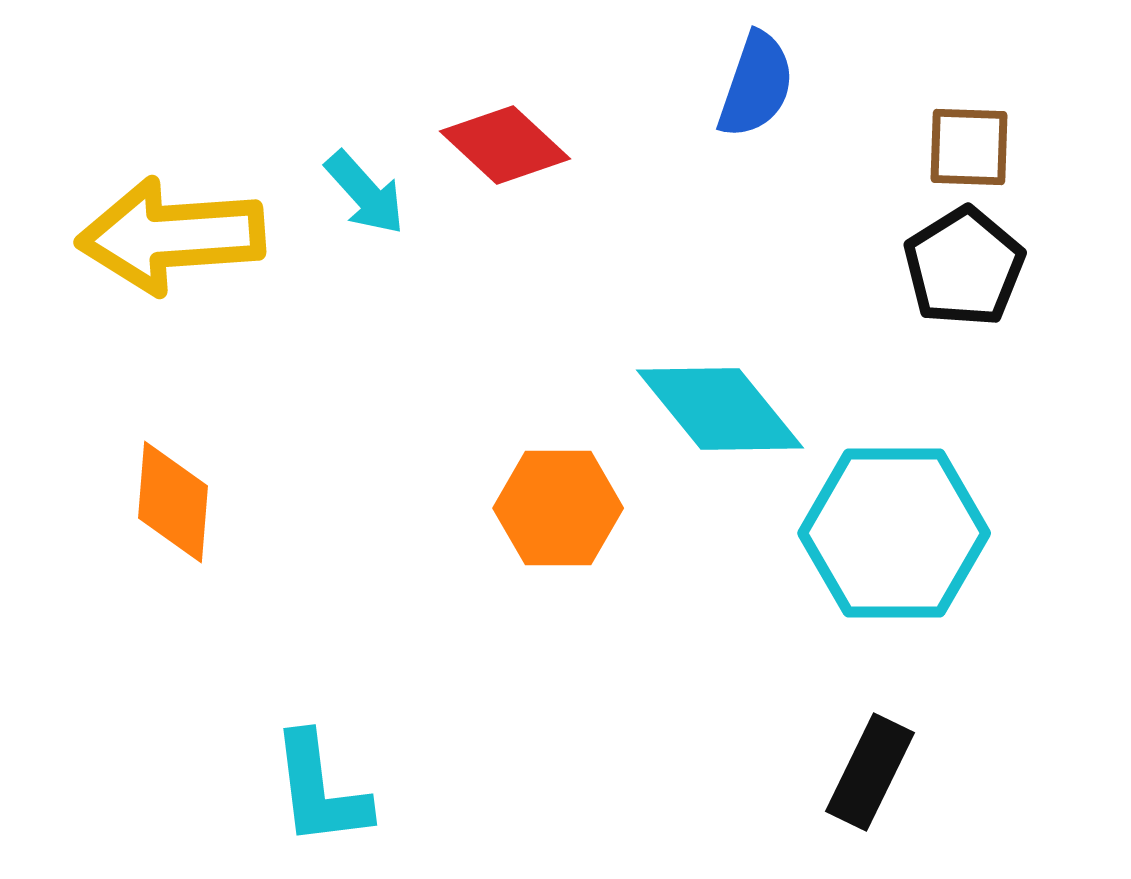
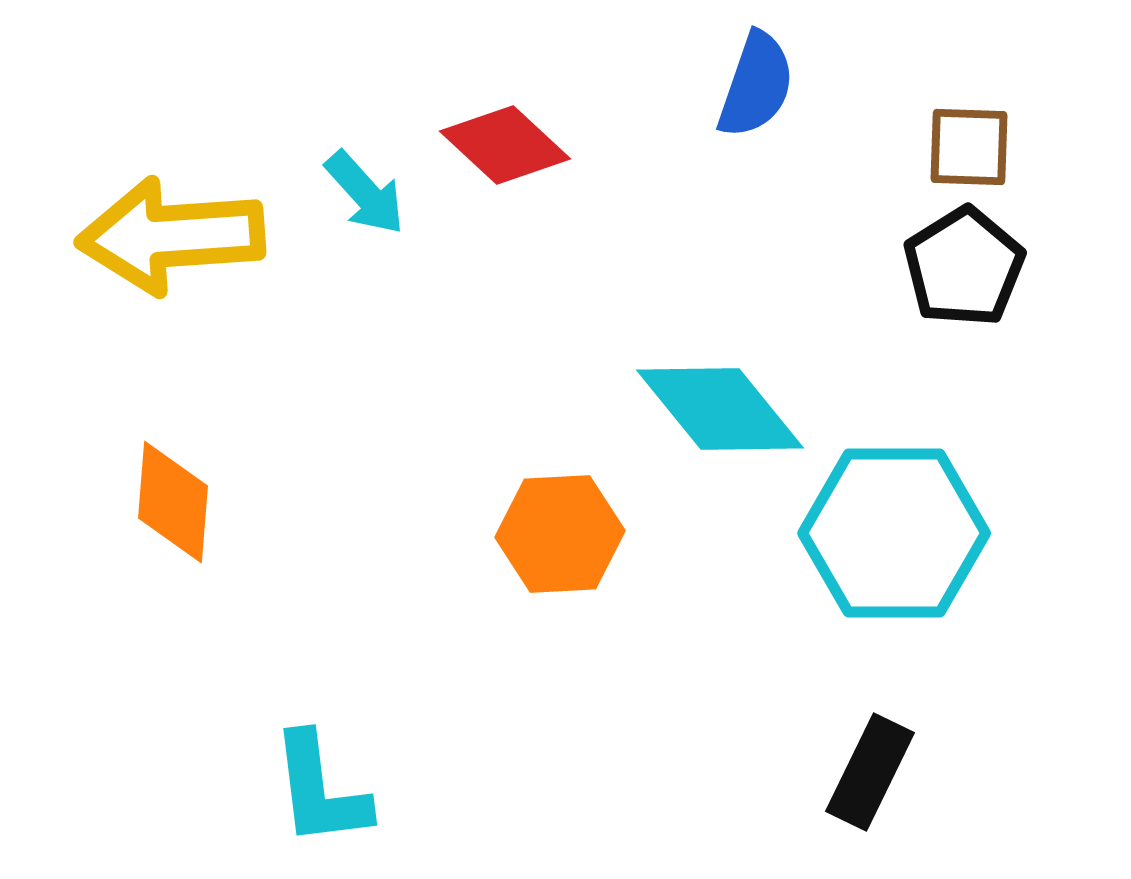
orange hexagon: moved 2 px right, 26 px down; rotated 3 degrees counterclockwise
